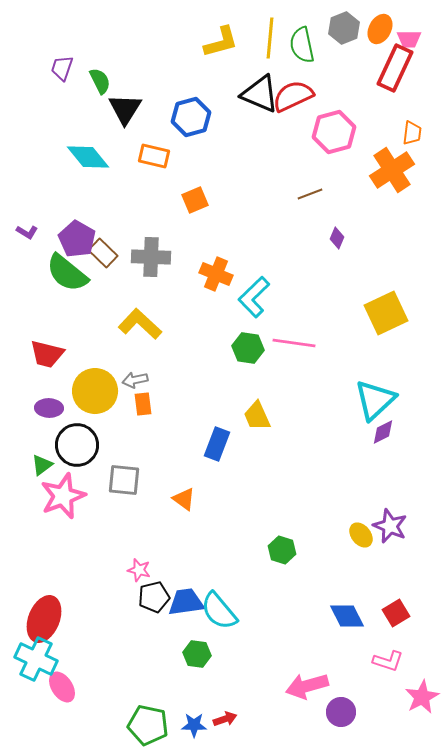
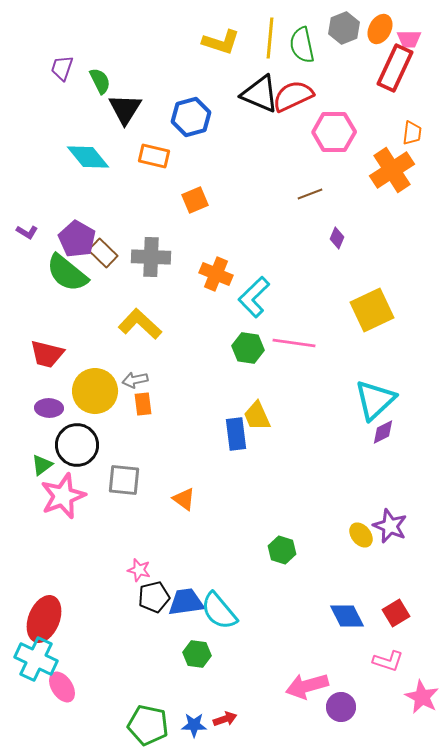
yellow L-shape at (221, 42): rotated 33 degrees clockwise
pink hexagon at (334, 132): rotated 15 degrees clockwise
yellow square at (386, 313): moved 14 px left, 3 px up
blue rectangle at (217, 444): moved 19 px right, 10 px up; rotated 28 degrees counterclockwise
pink star at (422, 697): rotated 16 degrees counterclockwise
purple circle at (341, 712): moved 5 px up
